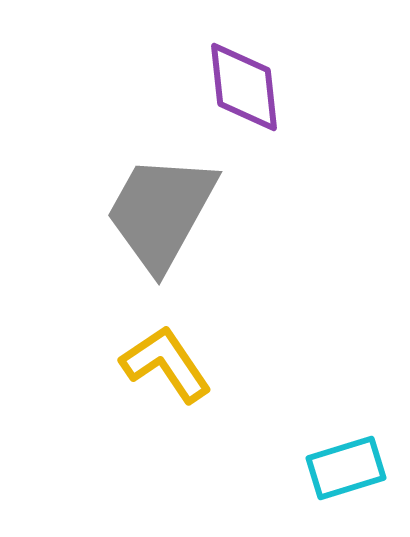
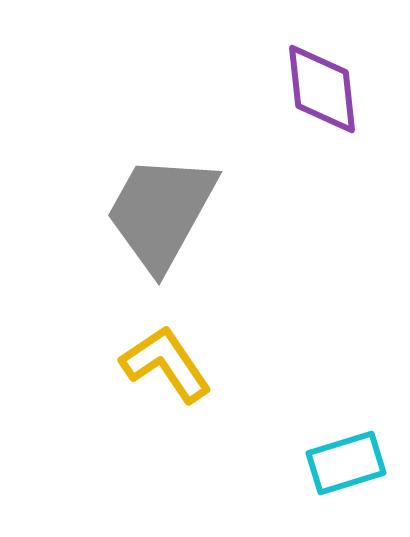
purple diamond: moved 78 px right, 2 px down
cyan rectangle: moved 5 px up
